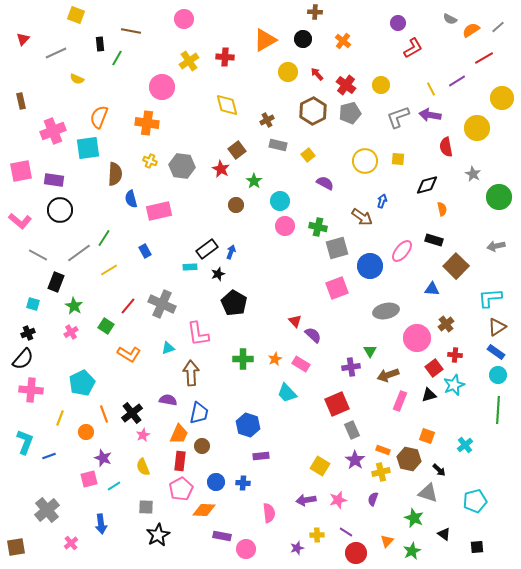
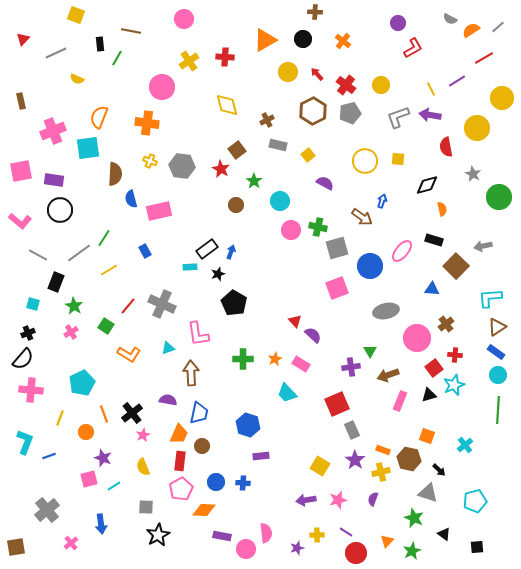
pink circle at (285, 226): moved 6 px right, 4 px down
gray arrow at (496, 246): moved 13 px left
pink semicircle at (269, 513): moved 3 px left, 20 px down
